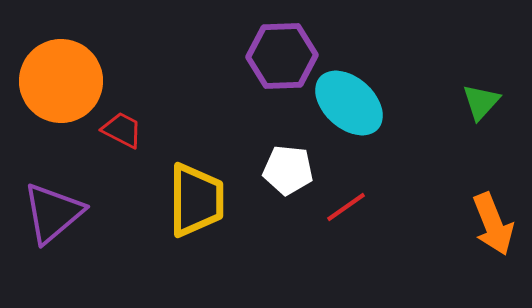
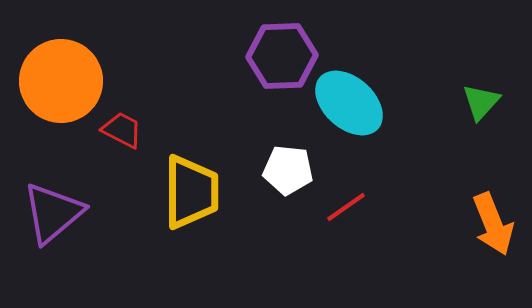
yellow trapezoid: moved 5 px left, 8 px up
